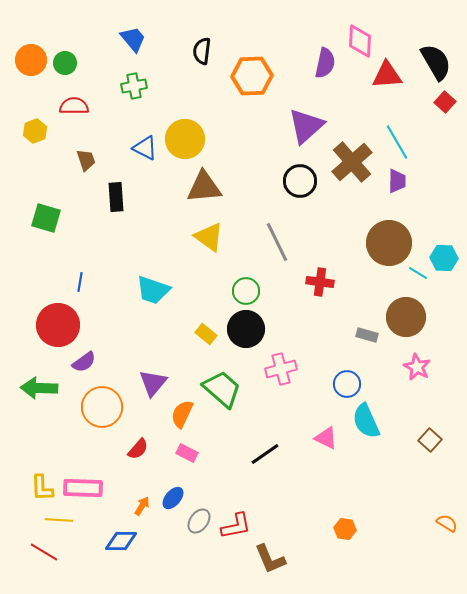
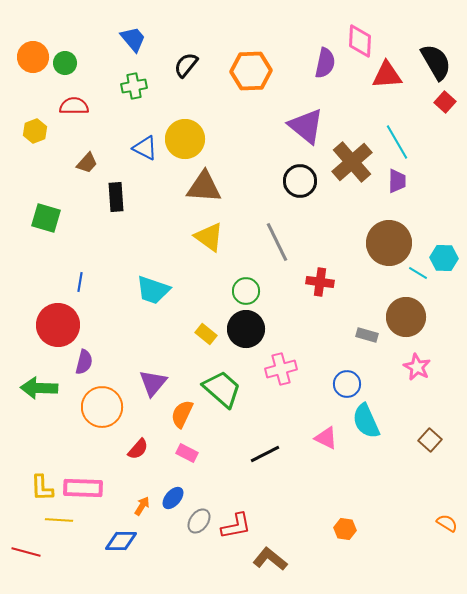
black semicircle at (202, 51): moved 16 px left, 14 px down; rotated 32 degrees clockwise
orange circle at (31, 60): moved 2 px right, 3 px up
orange hexagon at (252, 76): moved 1 px left, 5 px up
purple triangle at (306, 126): rotated 39 degrees counterclockwise
brown trapezoid at (86, 160): moved 1 px right, 3 px down; rotated 60 degrees clockwise
brown triangle at (204, 187): rotated 9 degrees clockwise
purple semicircle at (84, 362): rotated 40 degrees counterclockwise
black line at (265, 454): rotated 8 degrees clockwise
red line at (44, 552): moved 18 px left; rotated 16 degrees counterclockwise
brown L-shape at (270, 559): rotated 152 degrees clockwise
